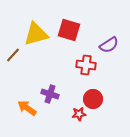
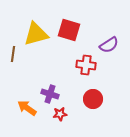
brown line: moved 1 px up; rotated 35 degrees counterclockwise
red star: moved 19 px left
